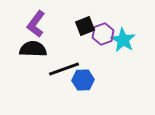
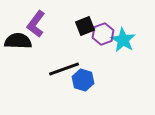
black semicircle: moved 15 px left, 8 px up
blue hexagon: rotated 20 degrees clockwise
